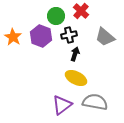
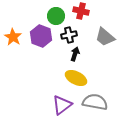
red cross: rotated 28 degrees counterclockwise
